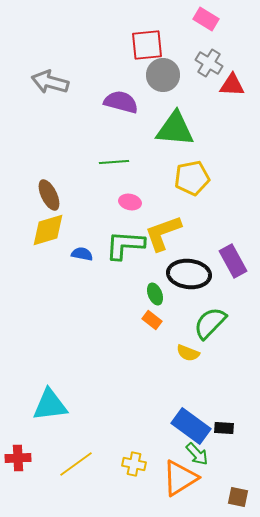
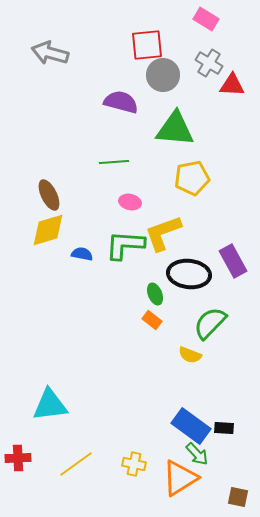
gray arrow: moved 29 px up
yellow semicircle: moved 2 px right, 2 px down
